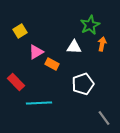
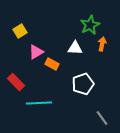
white triangle: moved 1 px right, 1 px down
gray line: moved 2 px left
